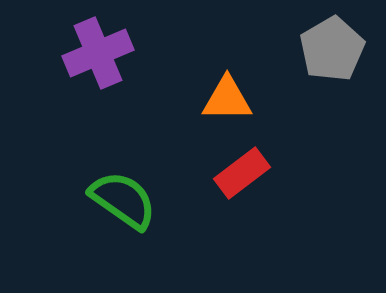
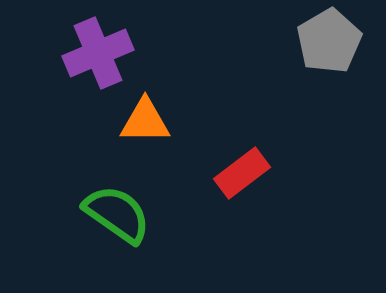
gray pentagon: moved 3 px left, 8 px up
orange triangle: moved 82 px left, 22 px down
green semicircle: moved 6 px left, 14 px down
